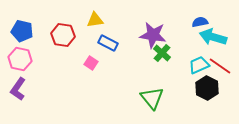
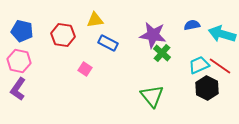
blue semicircle: moved 8 px left, 3 px down
cyan arrow: moved 9 px right, 3 px up
pink hexagon: moved 1 px left, 2 px down
pink square: moved 6 px left, 6 px down
green triangle: moved 2 px up
